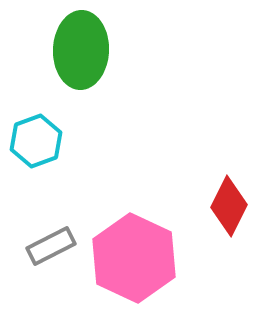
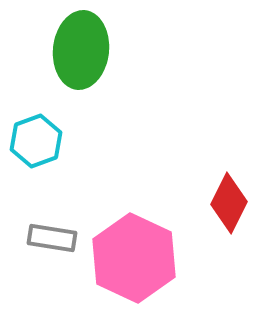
green ellipse: rotated 4 degrees clockwise
red diamond: moved 3 px up
gray rectangle: moved 1 px right, 8 px up; rotated 36 degrees clockwise
